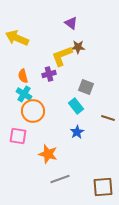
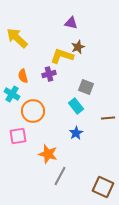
purple triangle: rotated 24 degrees counterclockwise
yellow arrow: rotated 20 degrees clockwise
brown star: rotated 24 degrees counterclockwise
yellow L-shape: rotated 40 degrees clockwise
cyan cross: moved 12 px left
brown line: rotated 24 degrees counterclockwise
blue star: moved 1 px left, 1 px down
pink square: rotated 18 degrees counterclockwise
gray line: moved 3 px up; rotated 42 degrees counterclockwise
brown square: rotated 30 degrees clockwise
